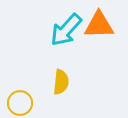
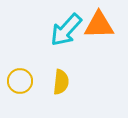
yellow circle: moved 22 px up
